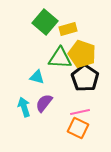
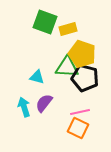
green square: rotated 20 degrees counterclockwise
green triangle: moved 7 px right, 9 px down
black pentagon: rotated 20 degrees counterclockwise
